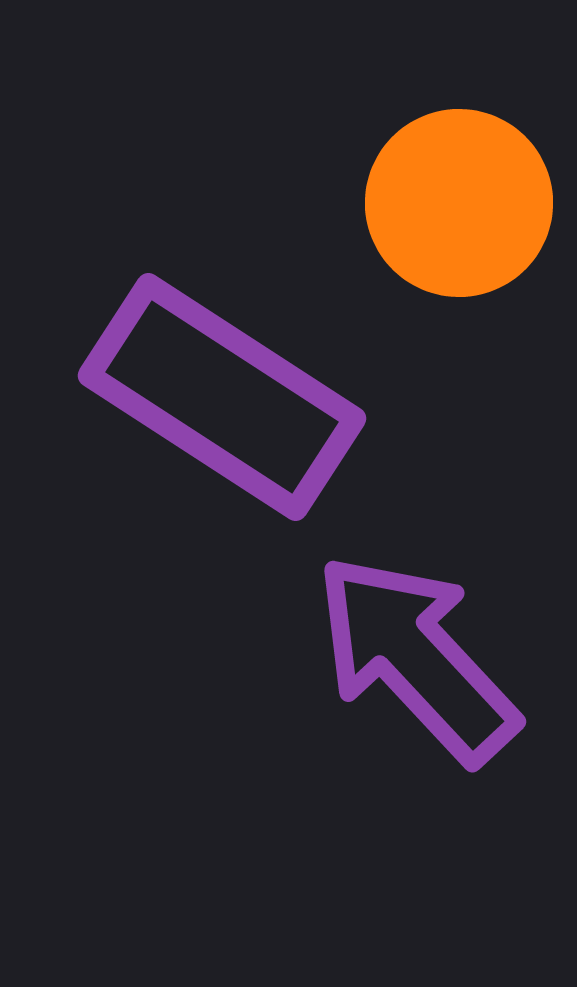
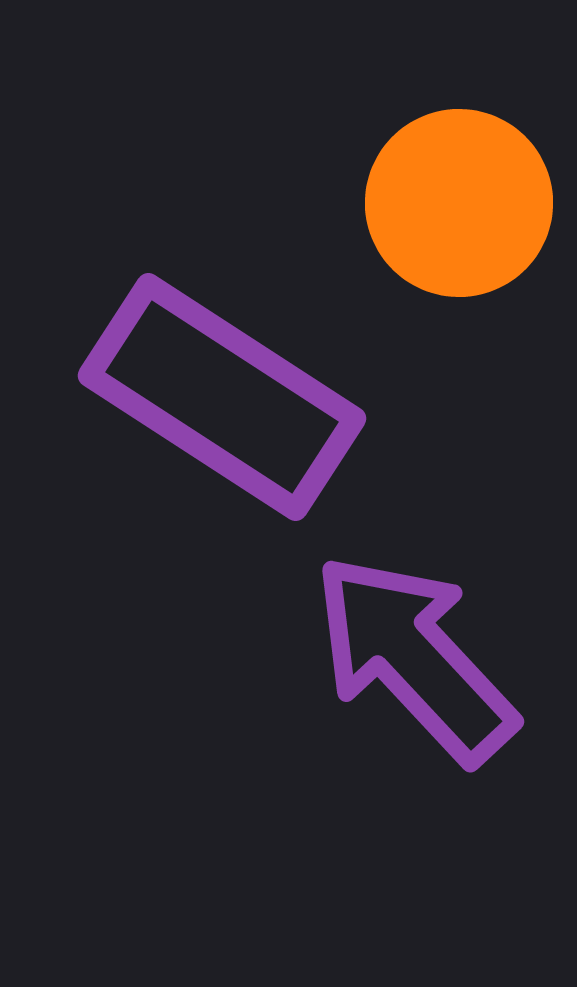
purple arrow: moved 2 px left
